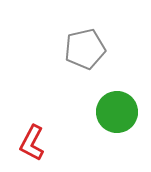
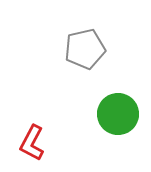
green circle: moved 1 px right, 2 px down
